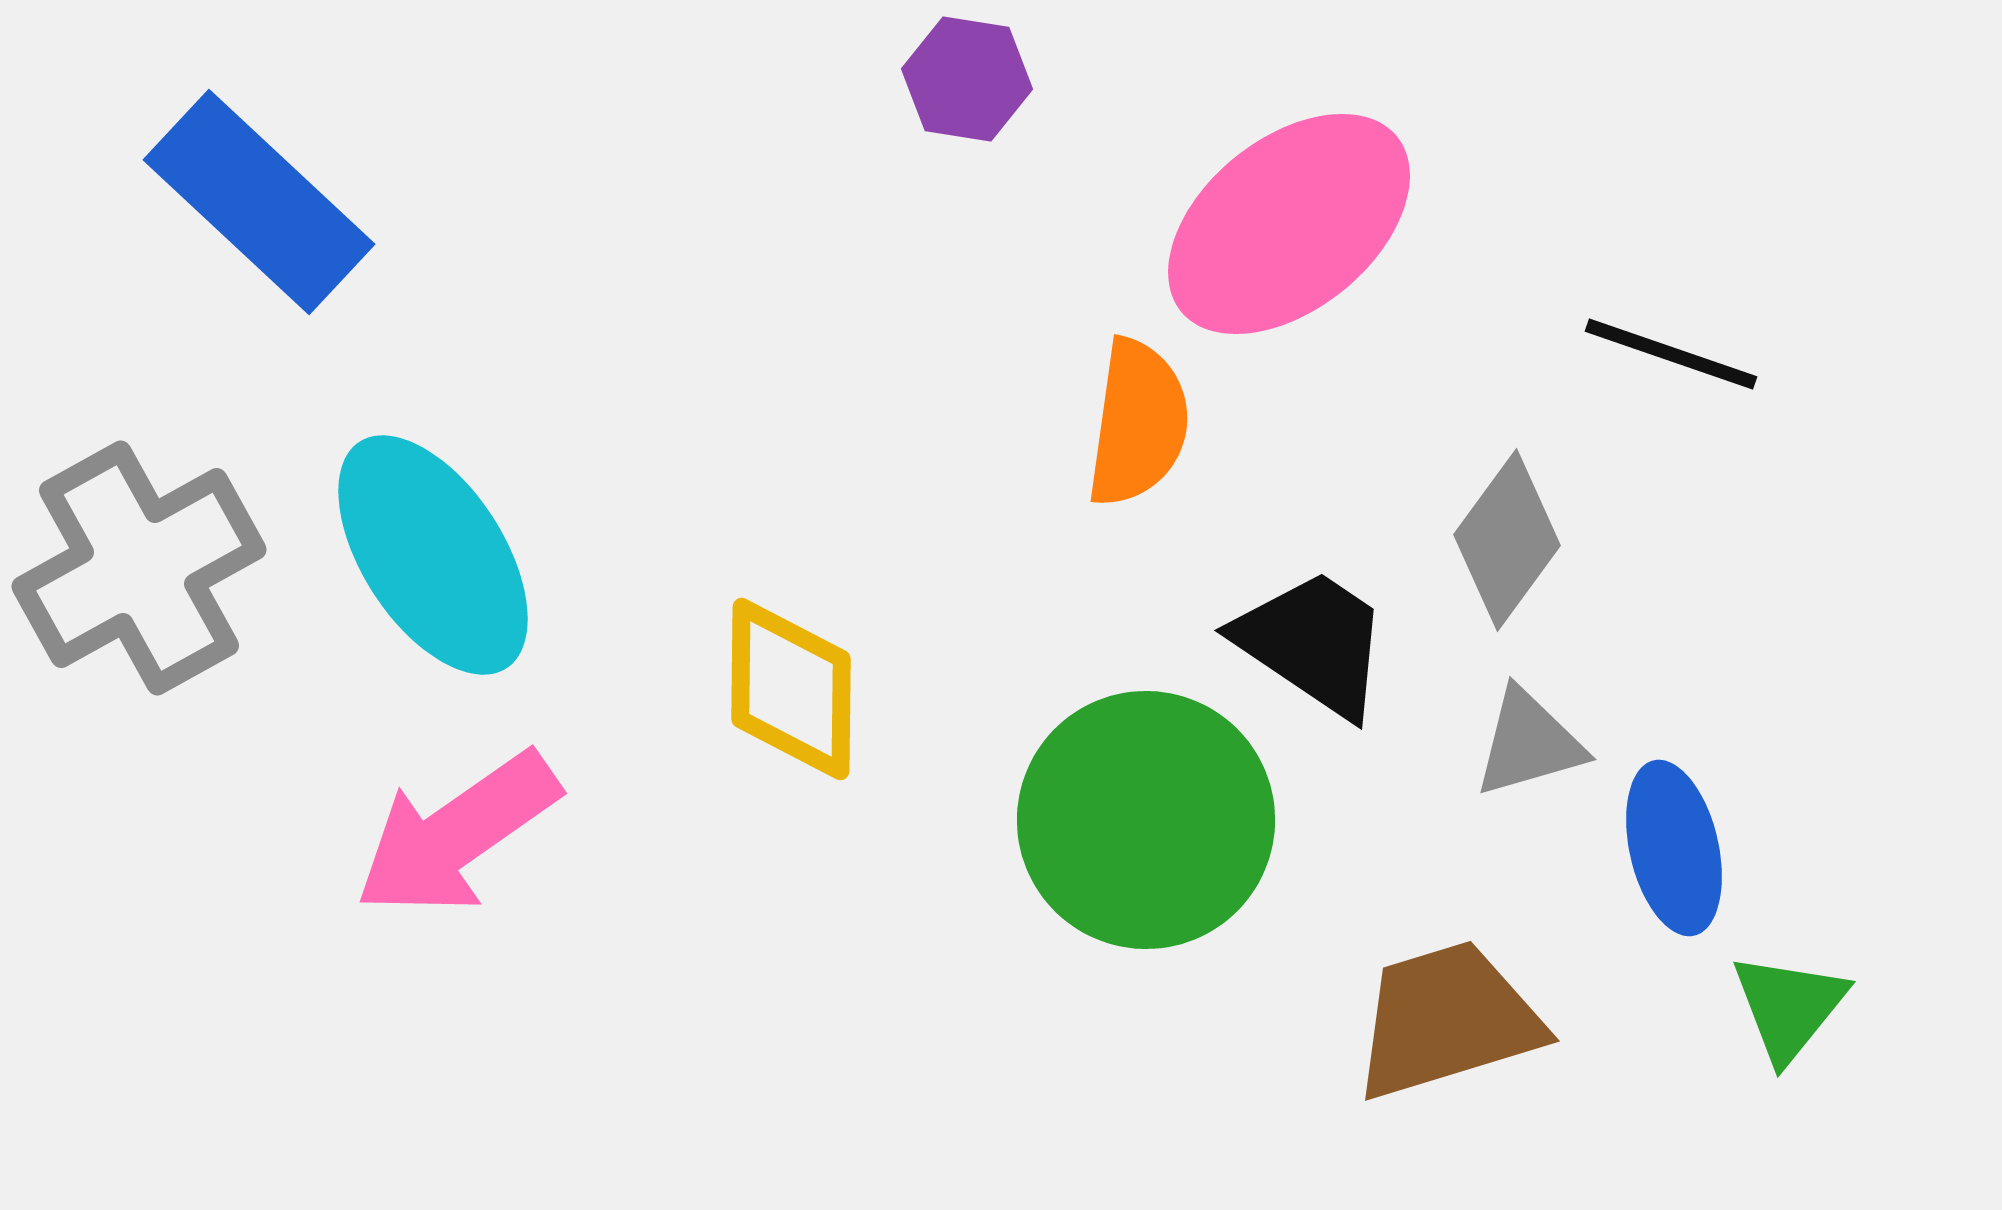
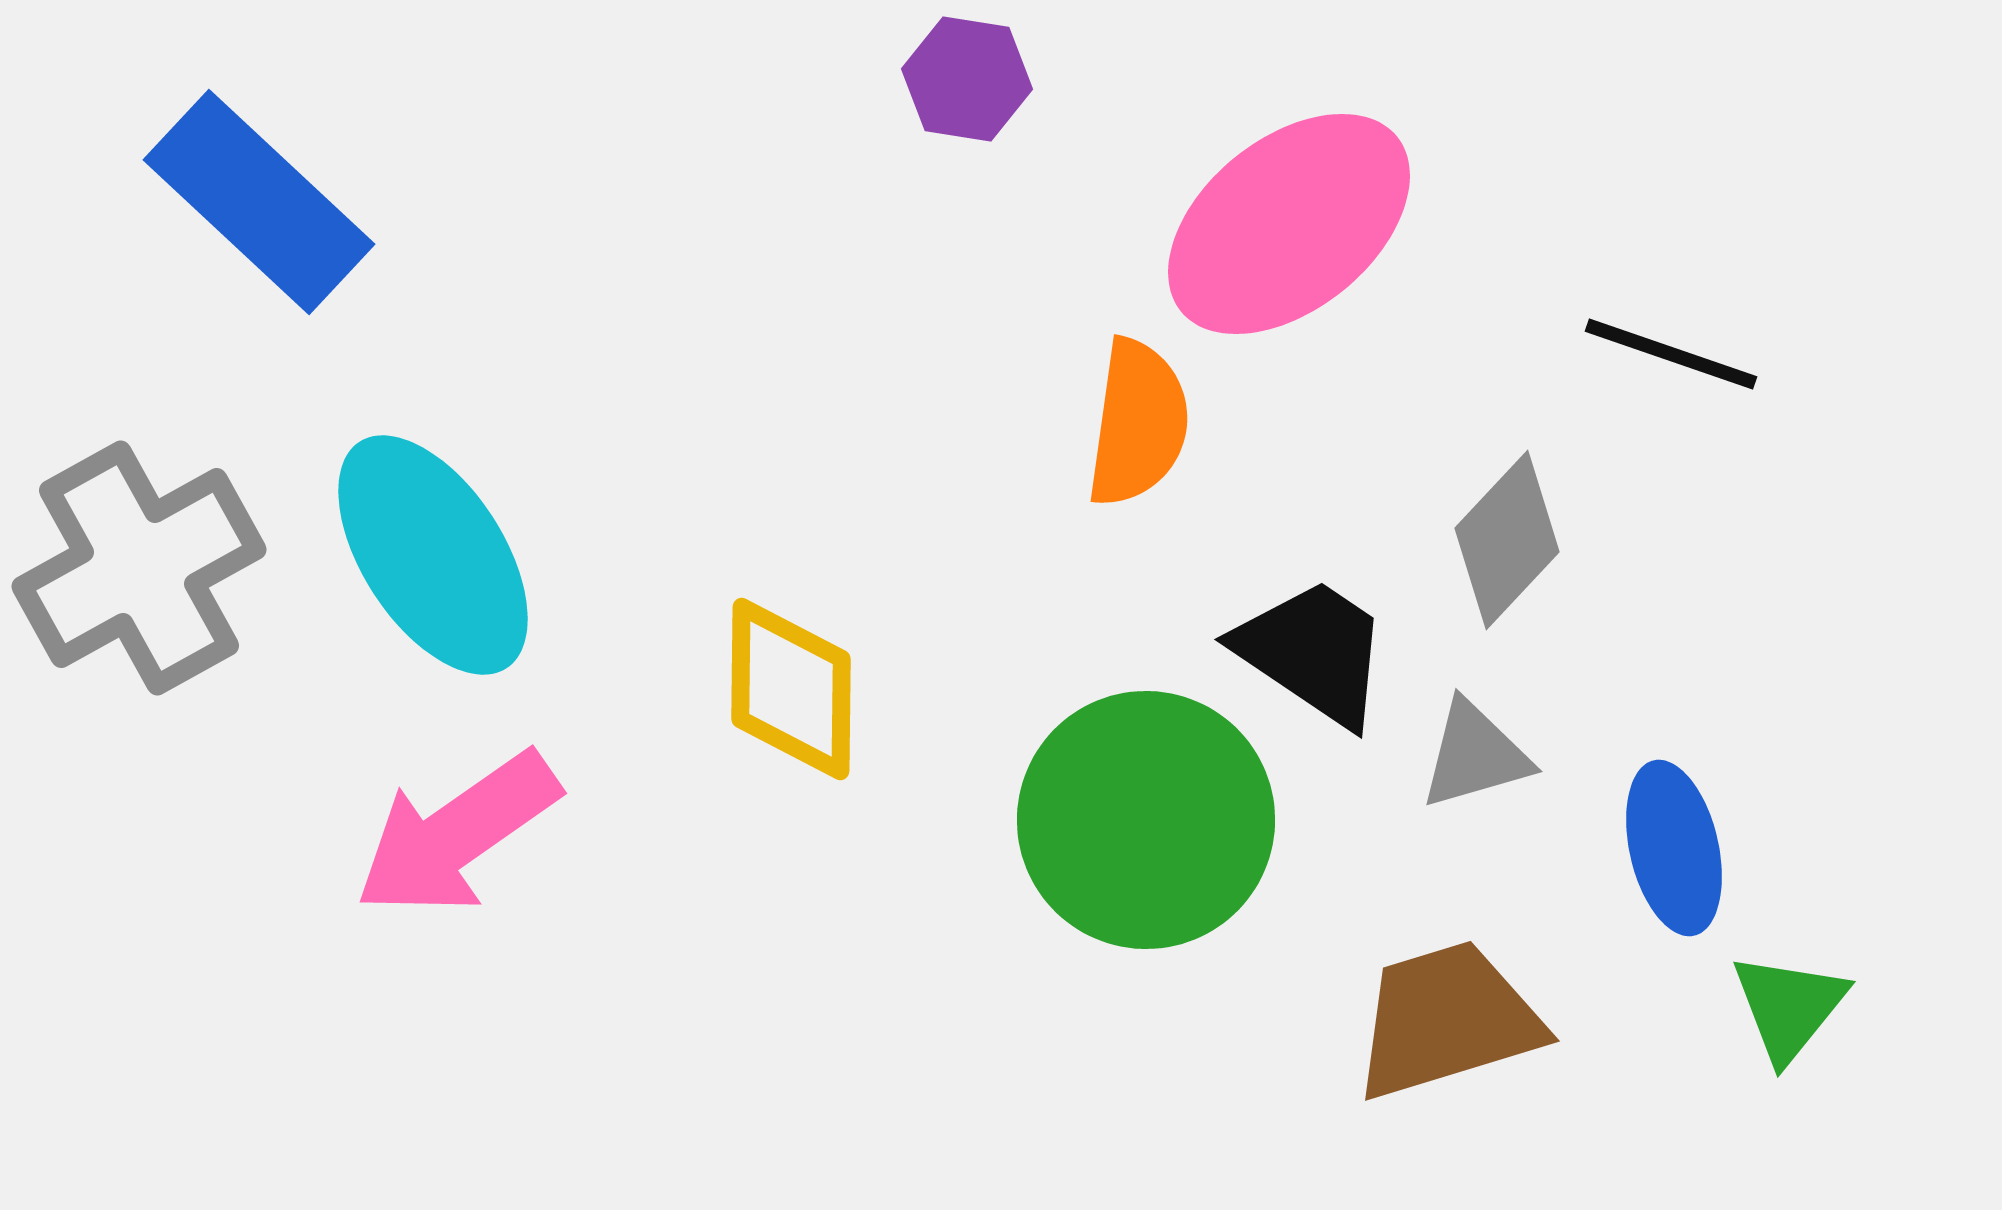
gray diamond: rotated 7 degrees clockwise
black trapezoid: moved 9 px down
gray triangle: moved 54 px left, 12 px down
